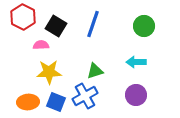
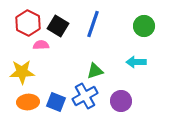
red hexagon: moved 5 px right, 6 px down
black square: moved 2 px right
yellow star: moved 27 px left
purple circle: moved 15 px left, 6 px down
